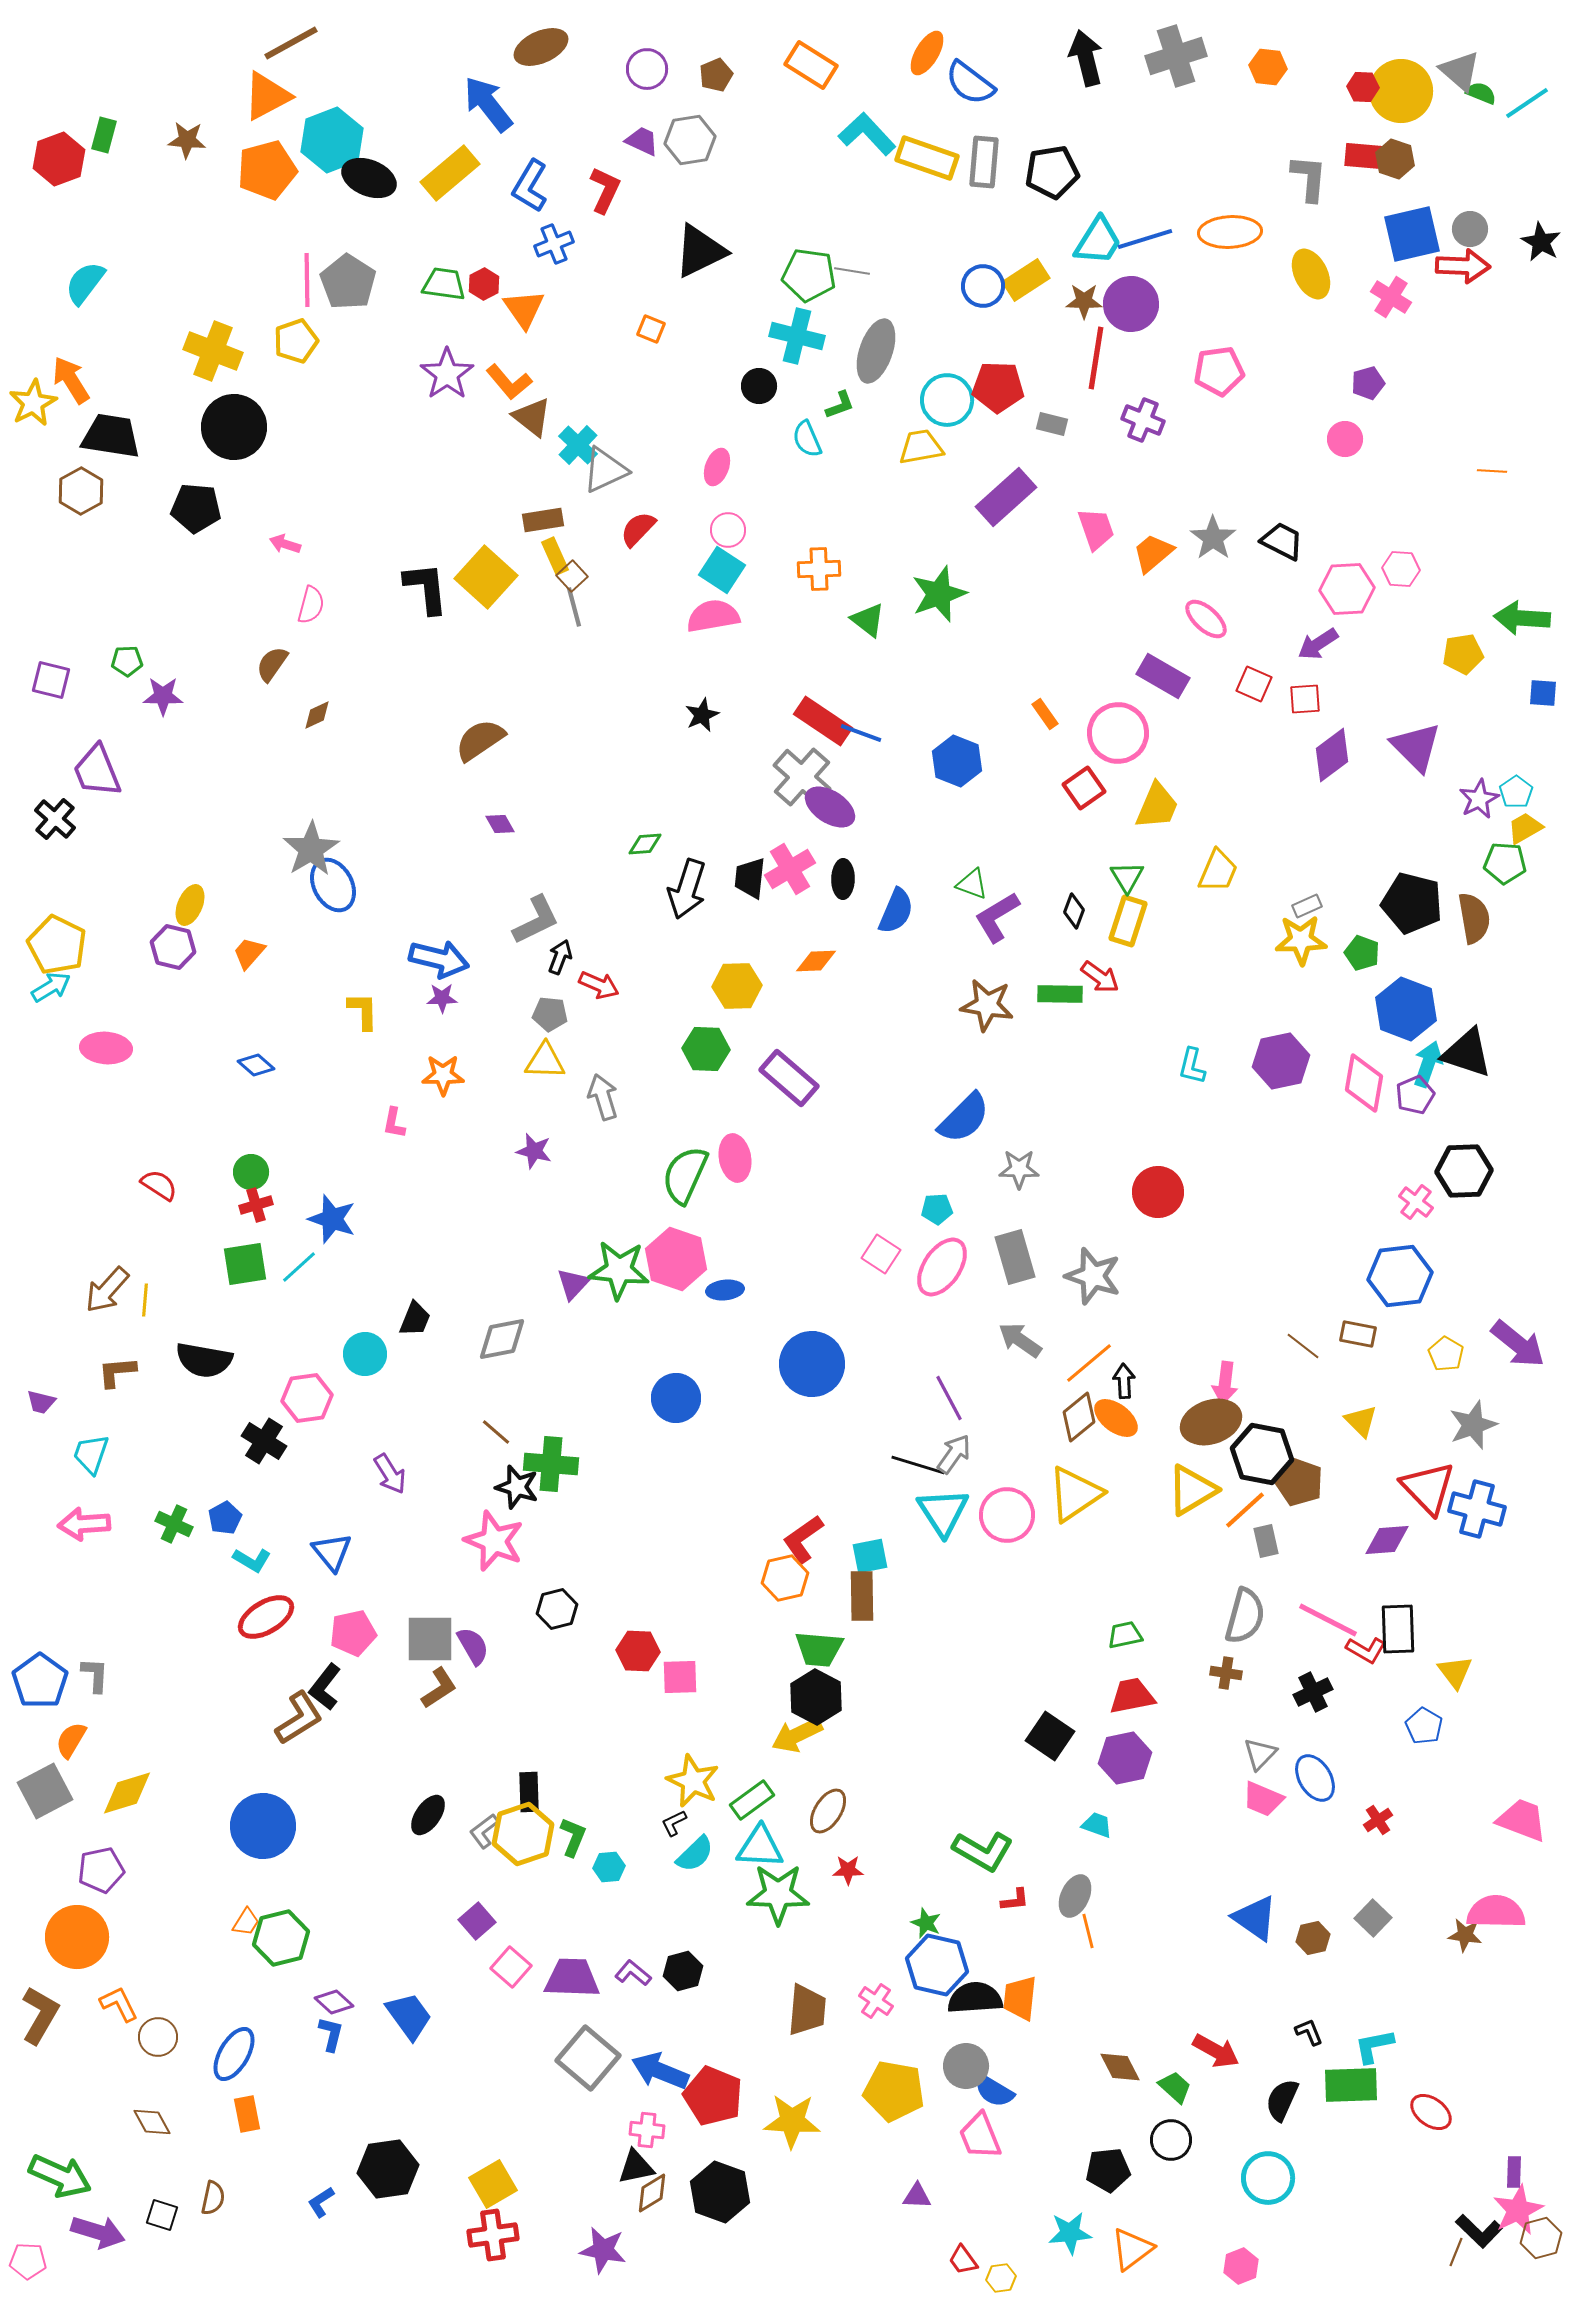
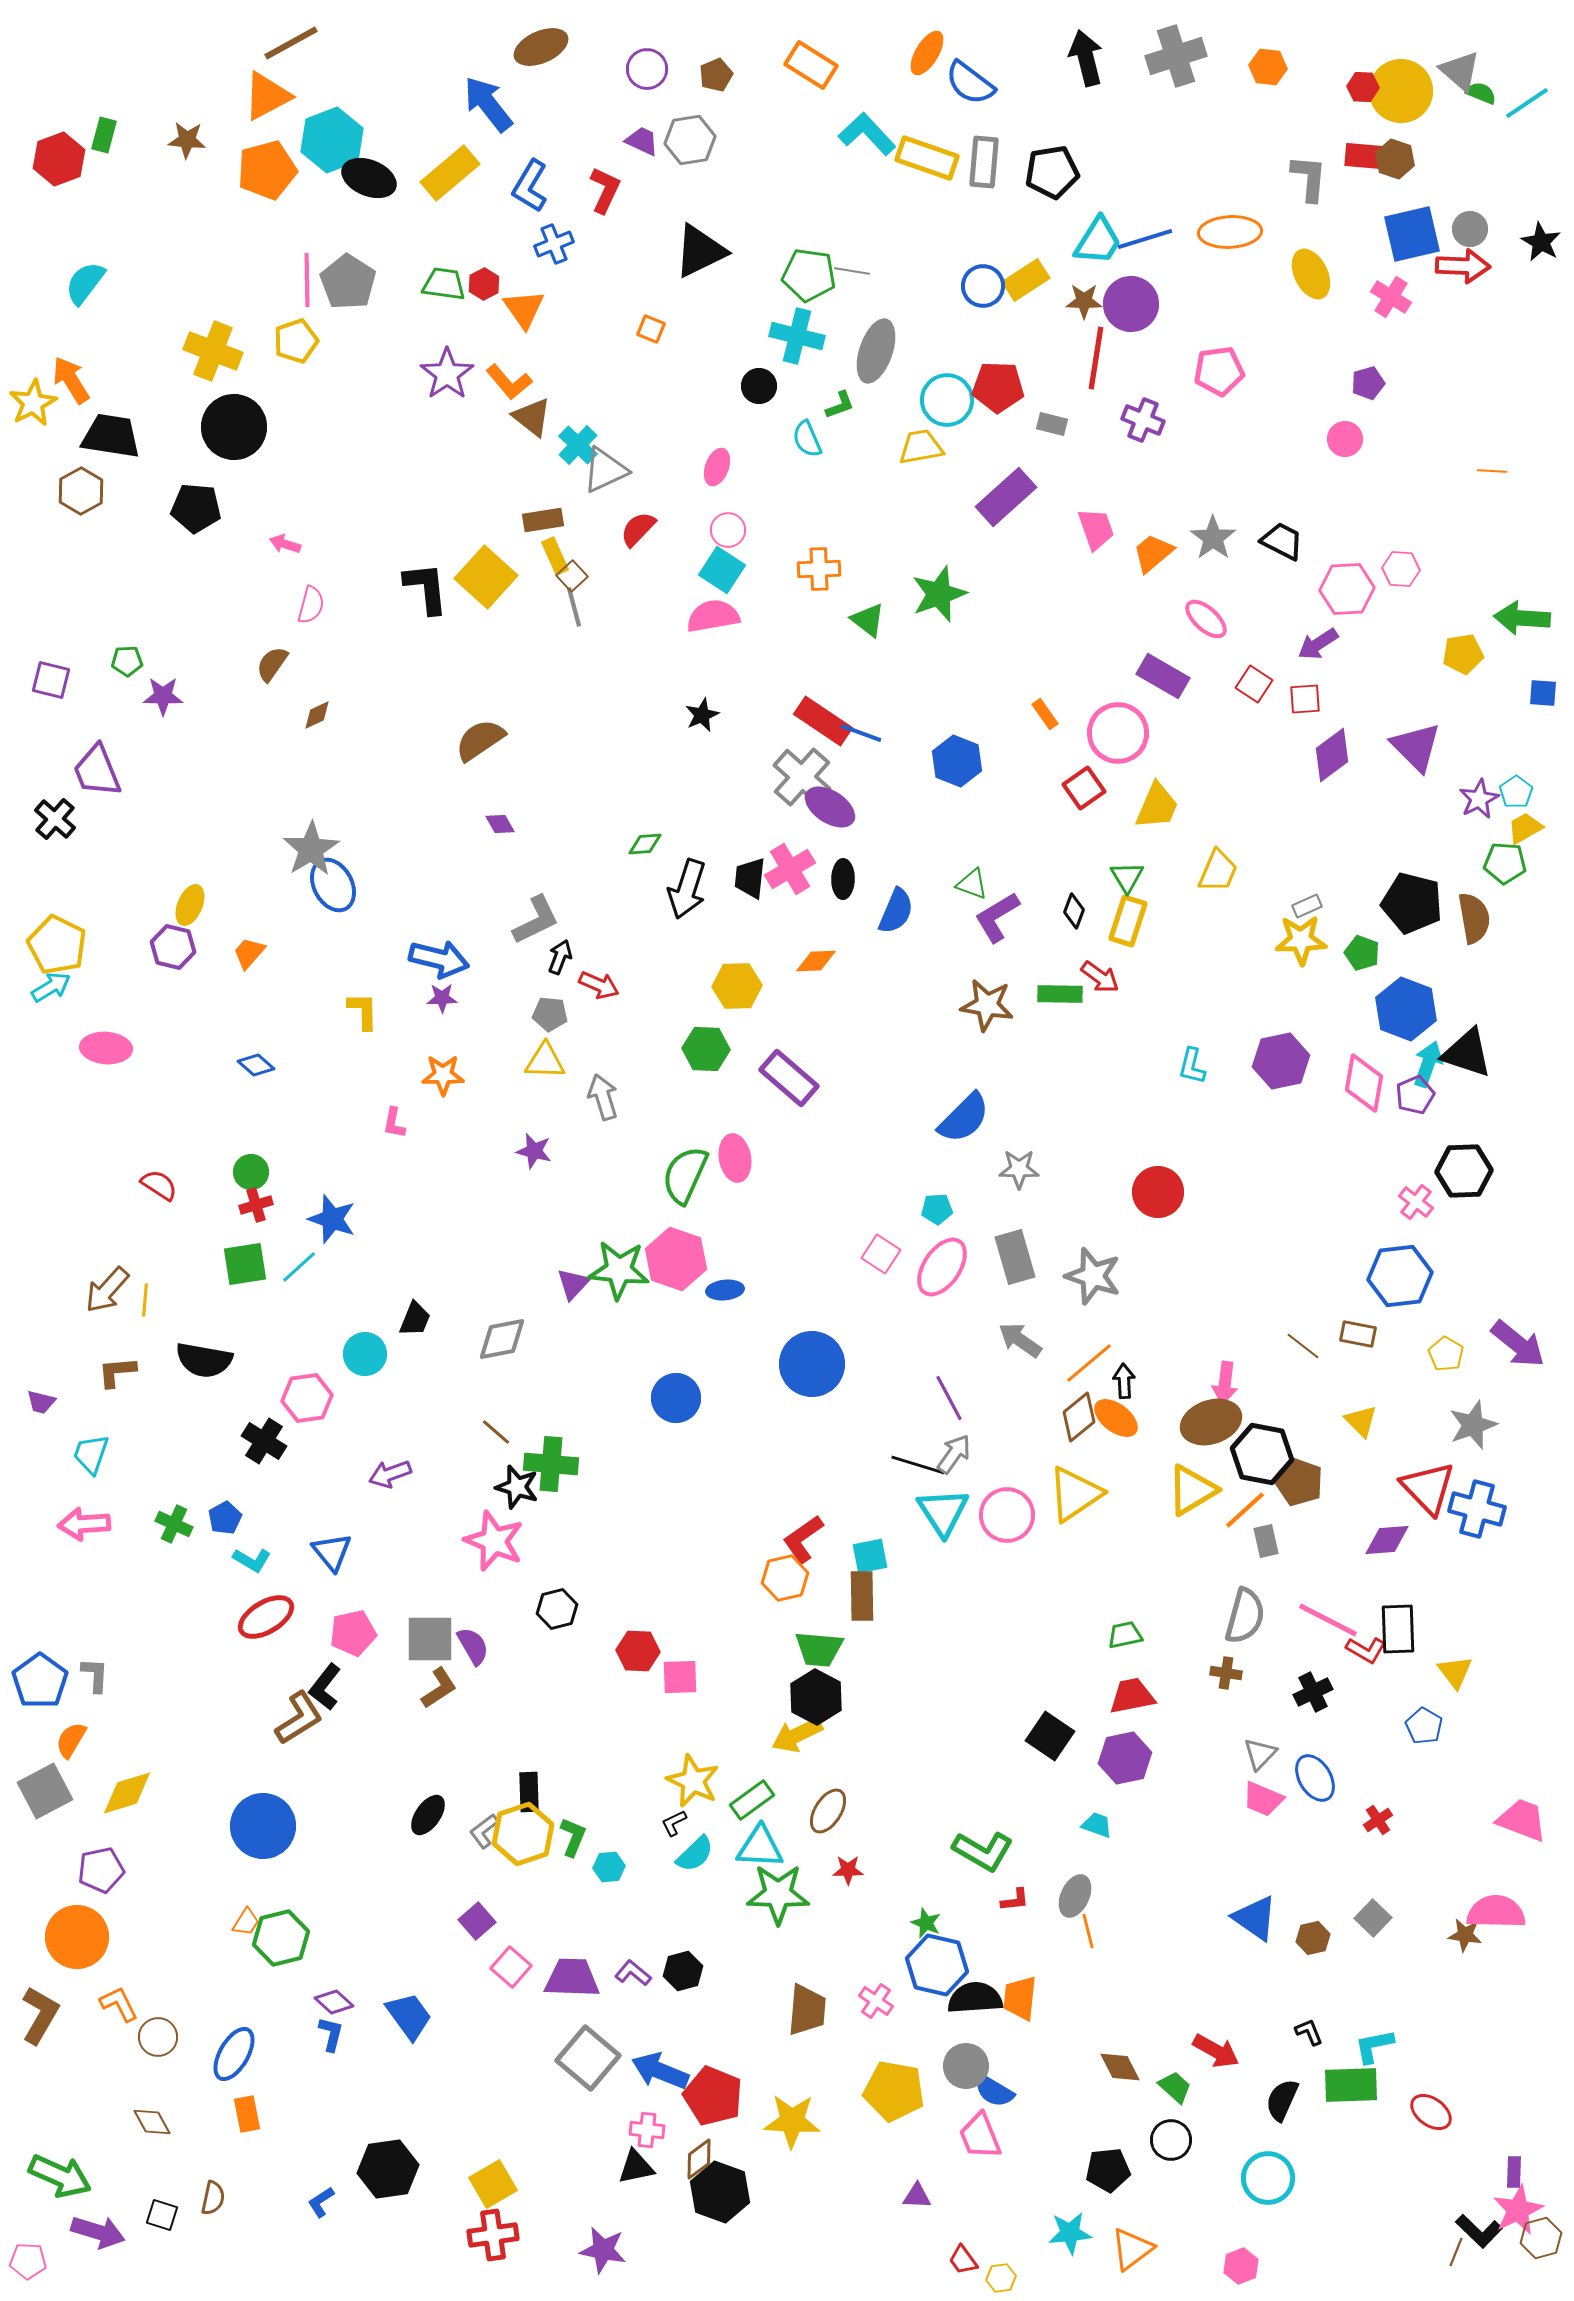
red square at (1254, 684): rotated 9 degrees clockwise
purple arrow at (390, 1474): rotated 102 degrees clockwise
brown diamond at (652, 2193): moved 47 px right, 34 px up; rotated 6 degrees counterclockwise
